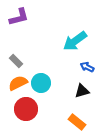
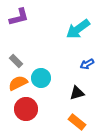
cyan arrow: moved 3 px right, 12 px up
blue arrow: moved 3 px up; rotated 56 degrees counterclockwise
cyan circle: moved 5 px up
black triangle: moved 5 px left, 2 px down
